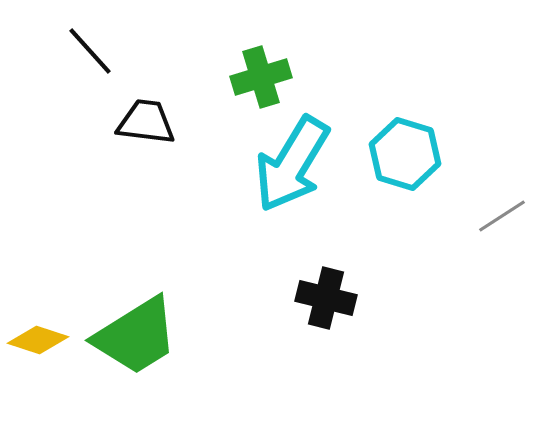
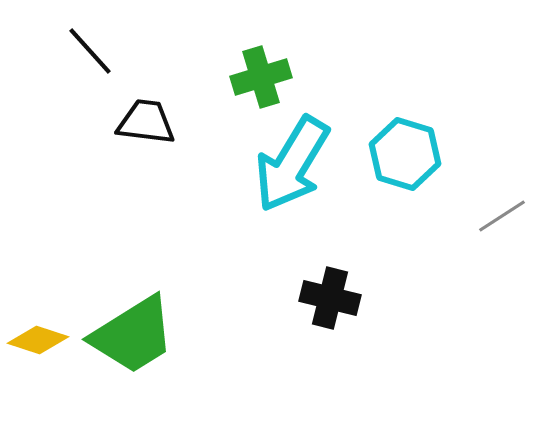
black cross: moved 4 px right
green trapezoid: moved 3 px left, 1 px up
